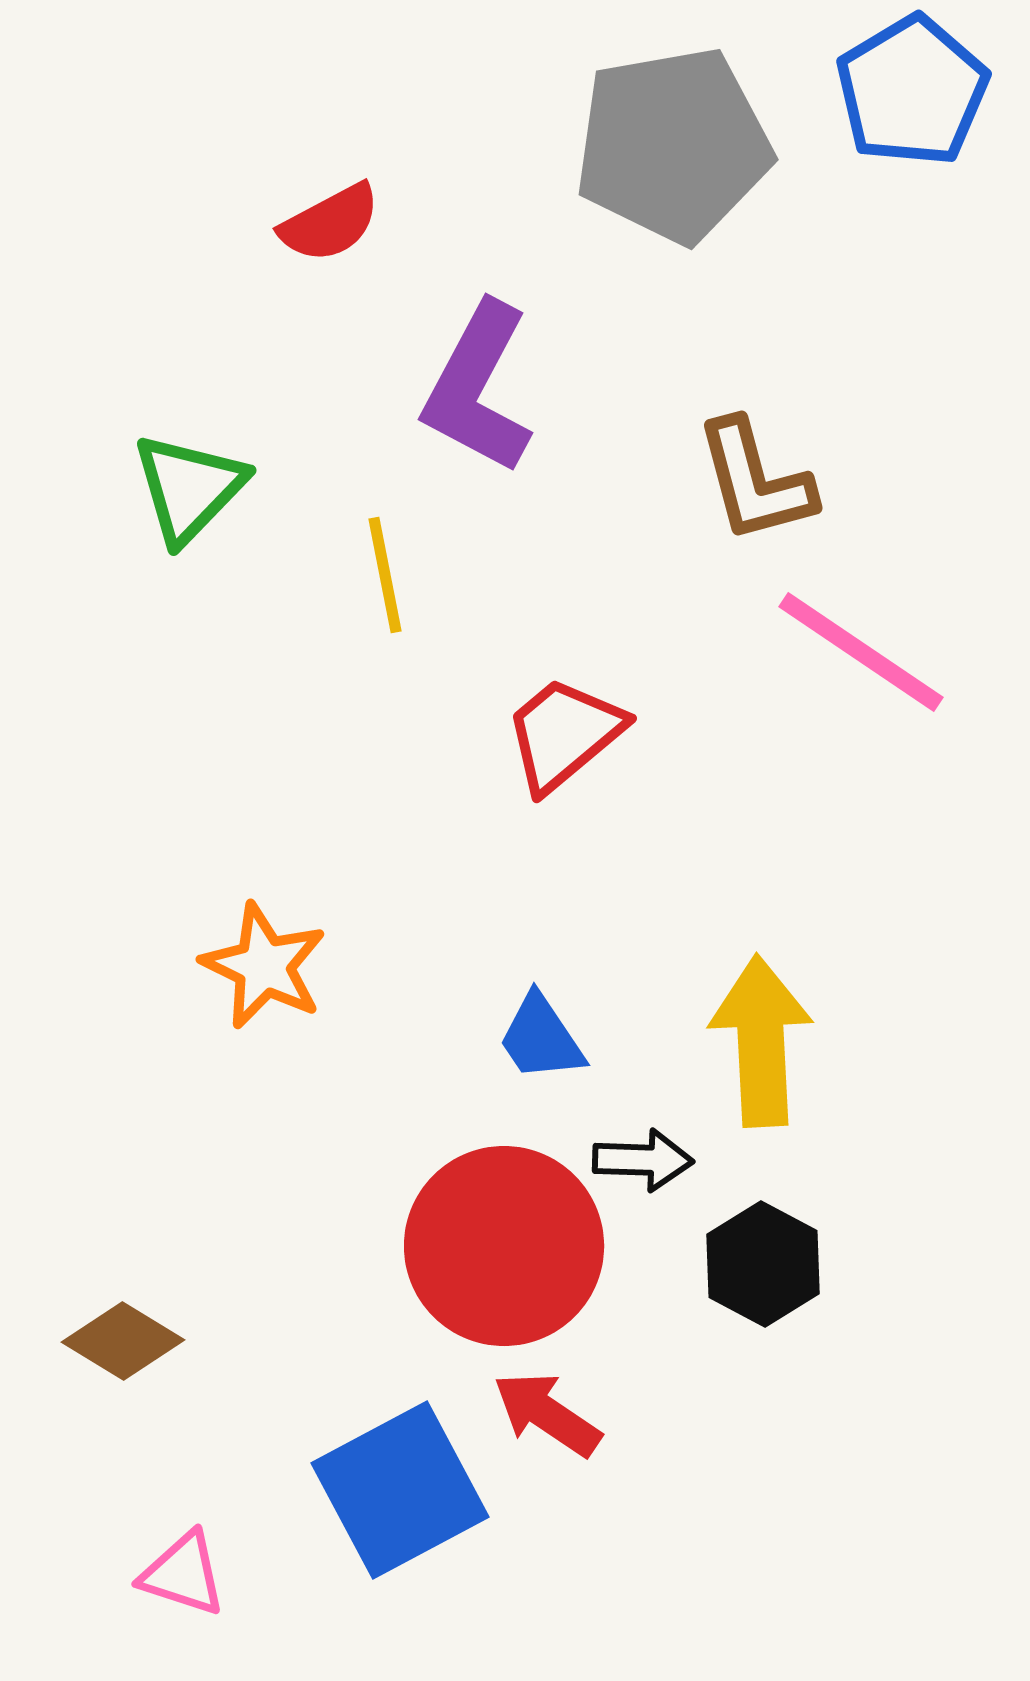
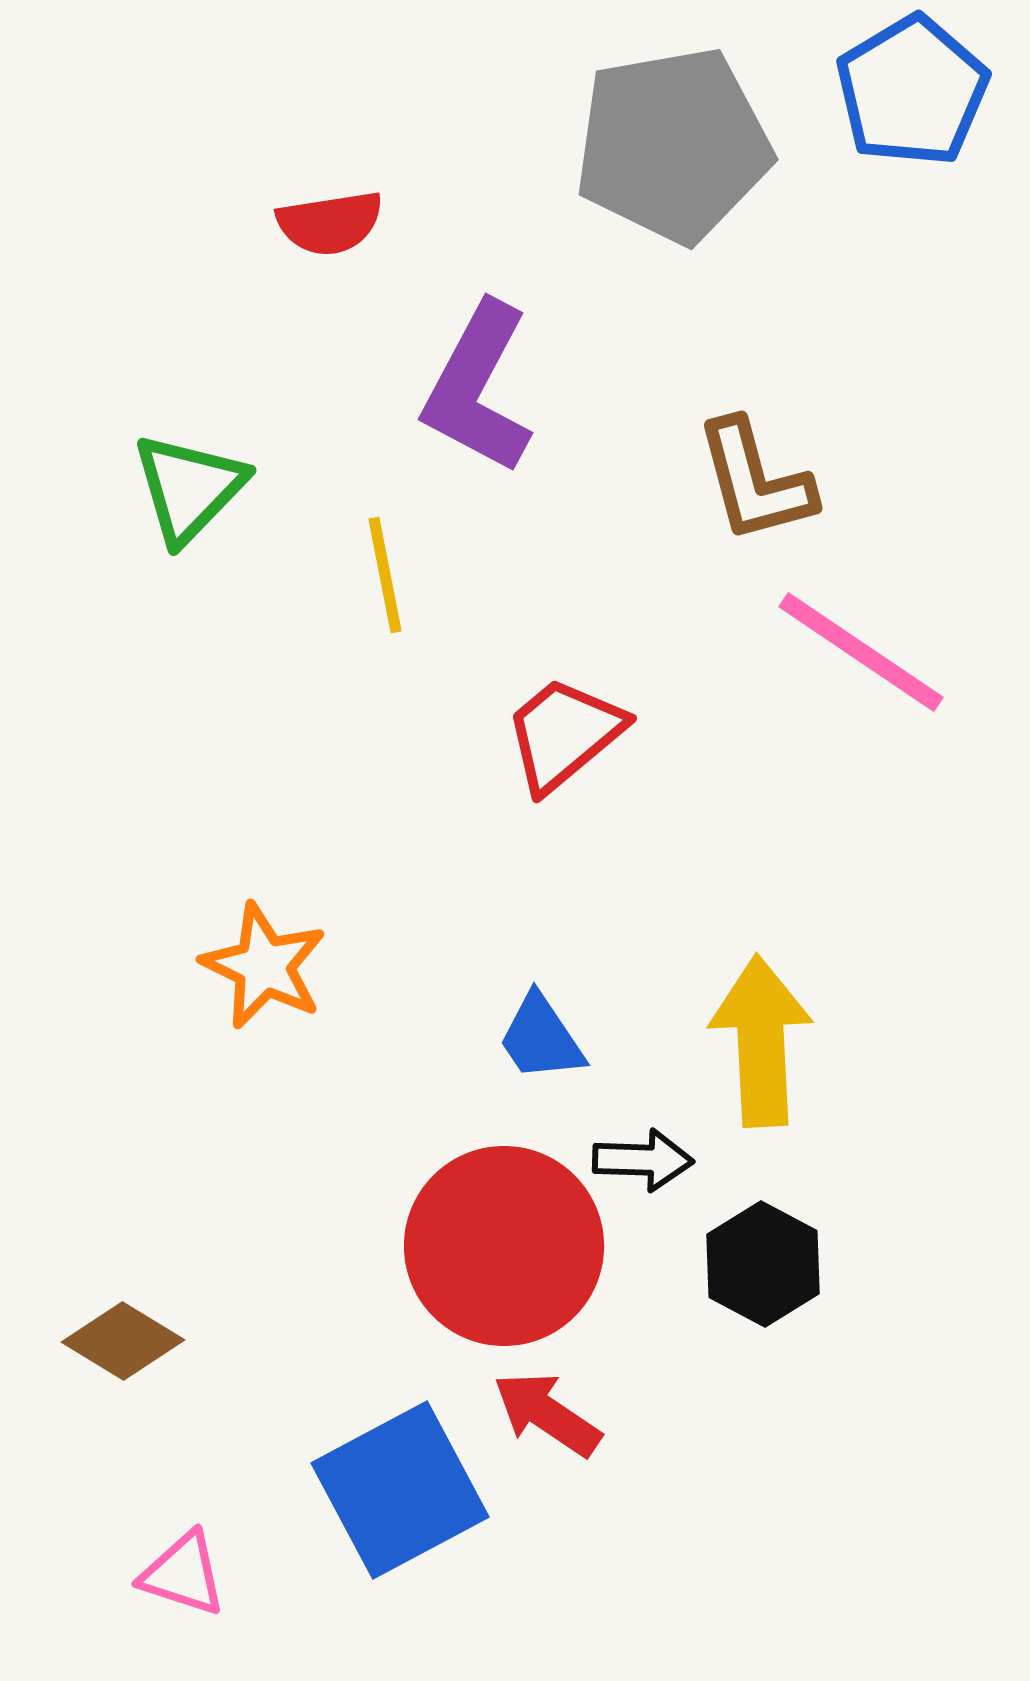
red semicircle: rotated 19 degrees clockwise
